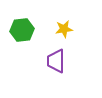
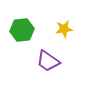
purple trapezoid: moved 8 px left; rotated 55 degrees counterclockwise
